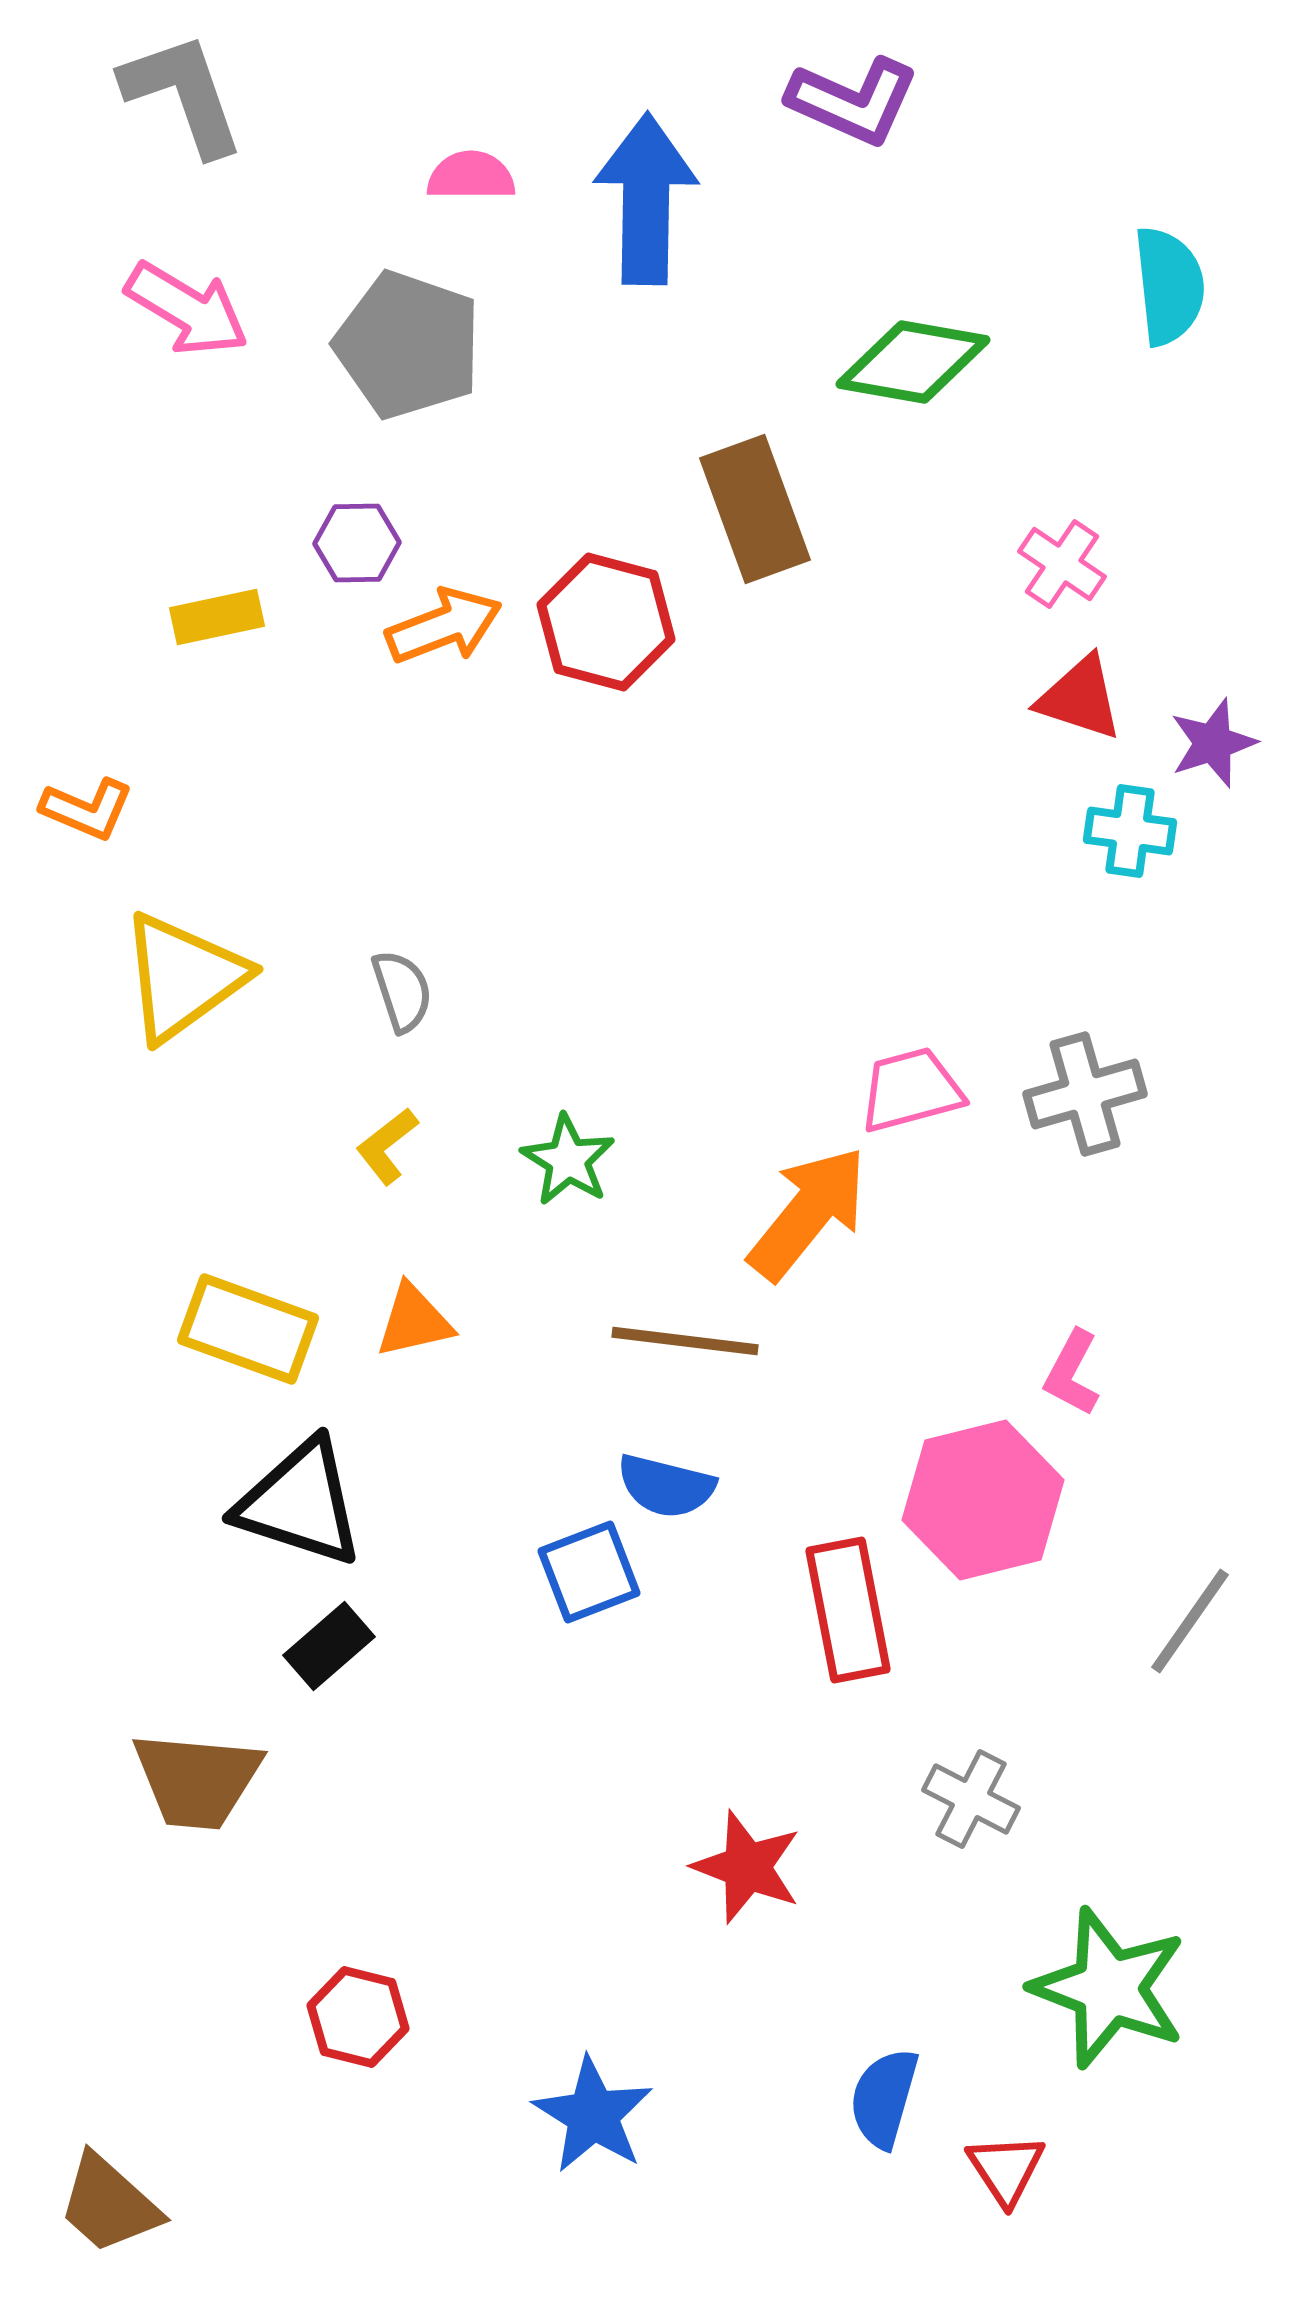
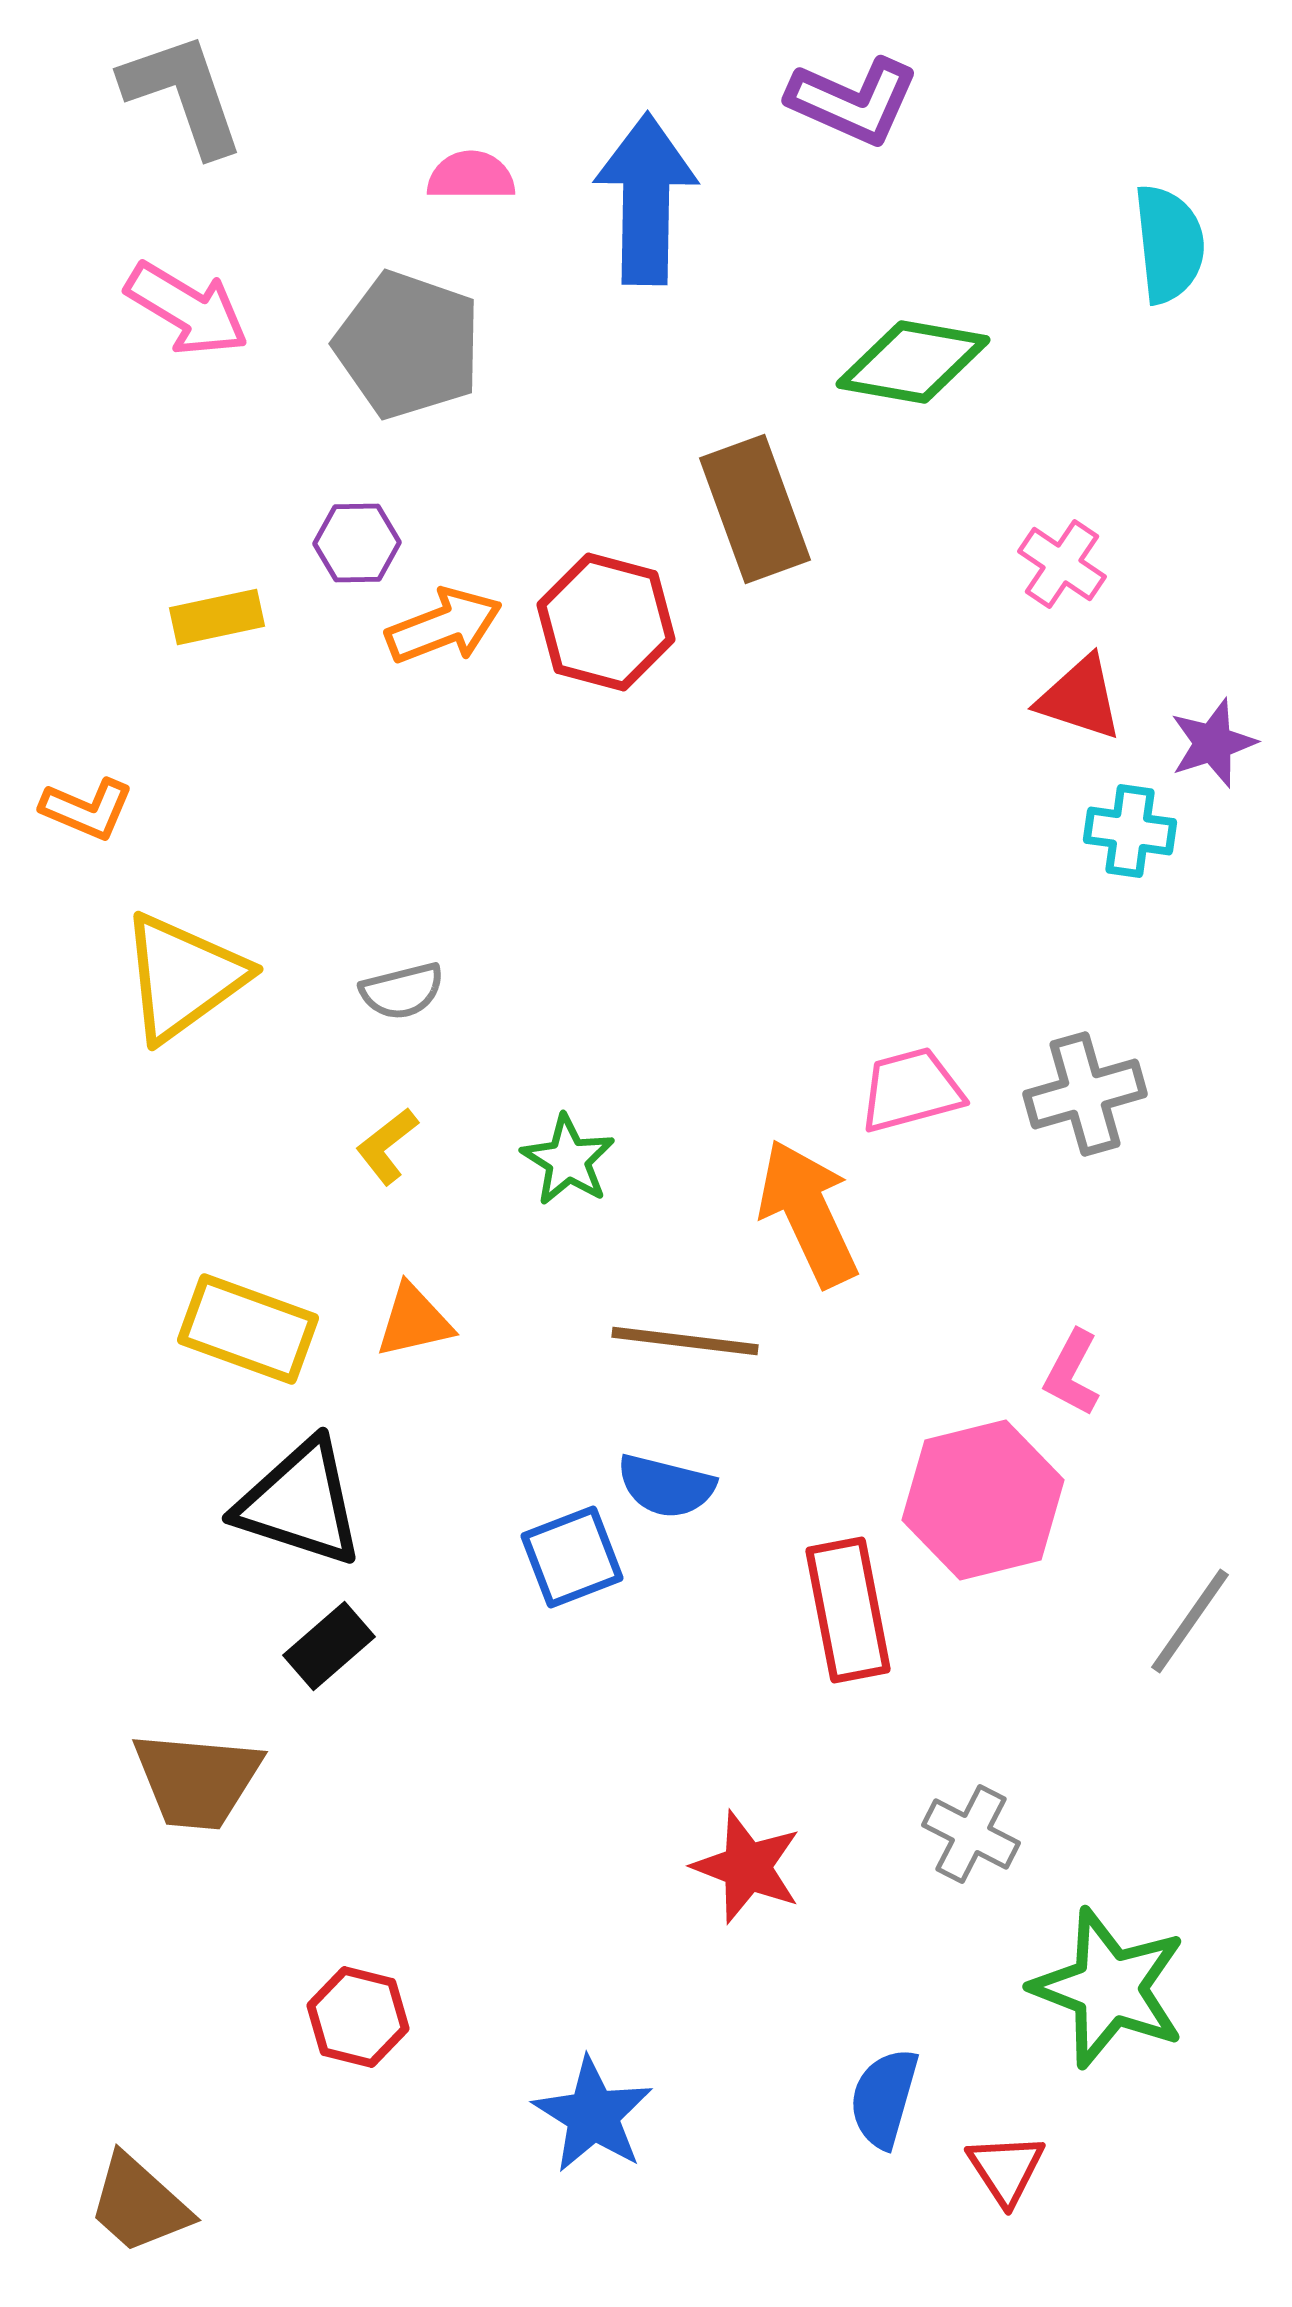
cyan semicircle at (1169, 286): moved 42 px up
gray semicircle at (402, 991): rotated 94 degrees clockwise
orange arrow at (808, 1213): rotated 64 degrees counterclockwise
blue square at (589, 1572): moved 17 px left, 15 px up
gray cross at (971, 1799): moved 35 px down
brown trapezoid at (109, 2204): moved 30 px right
